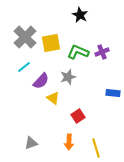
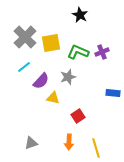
yellow triangle: rotated 24 degrees counterclockwise
